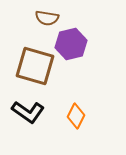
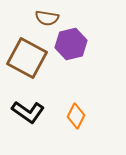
brown square: moved 8 px left, 8 px up; rotated 12 degrees clockwise
